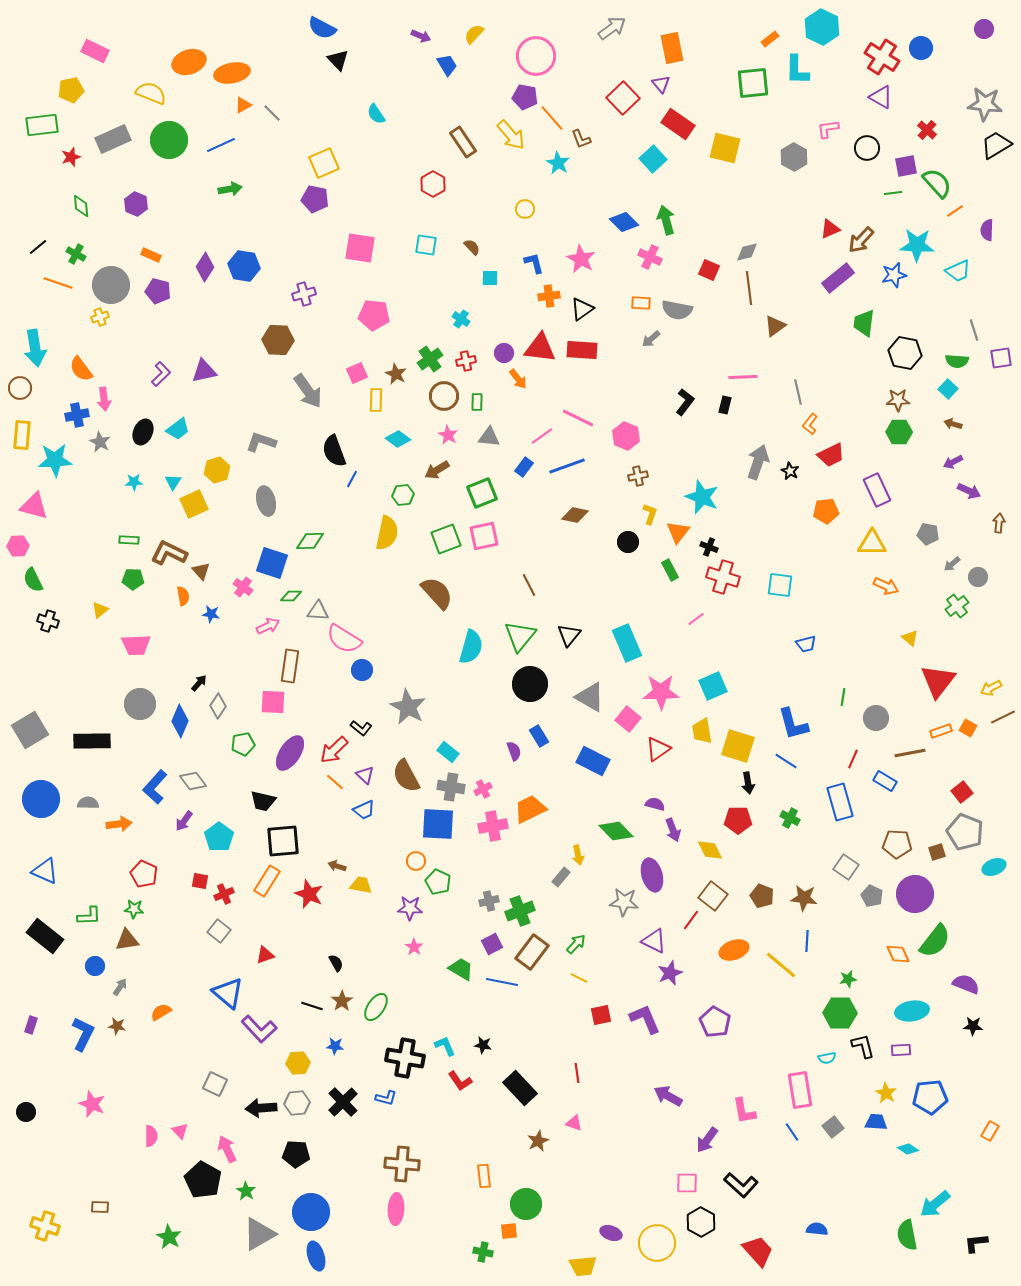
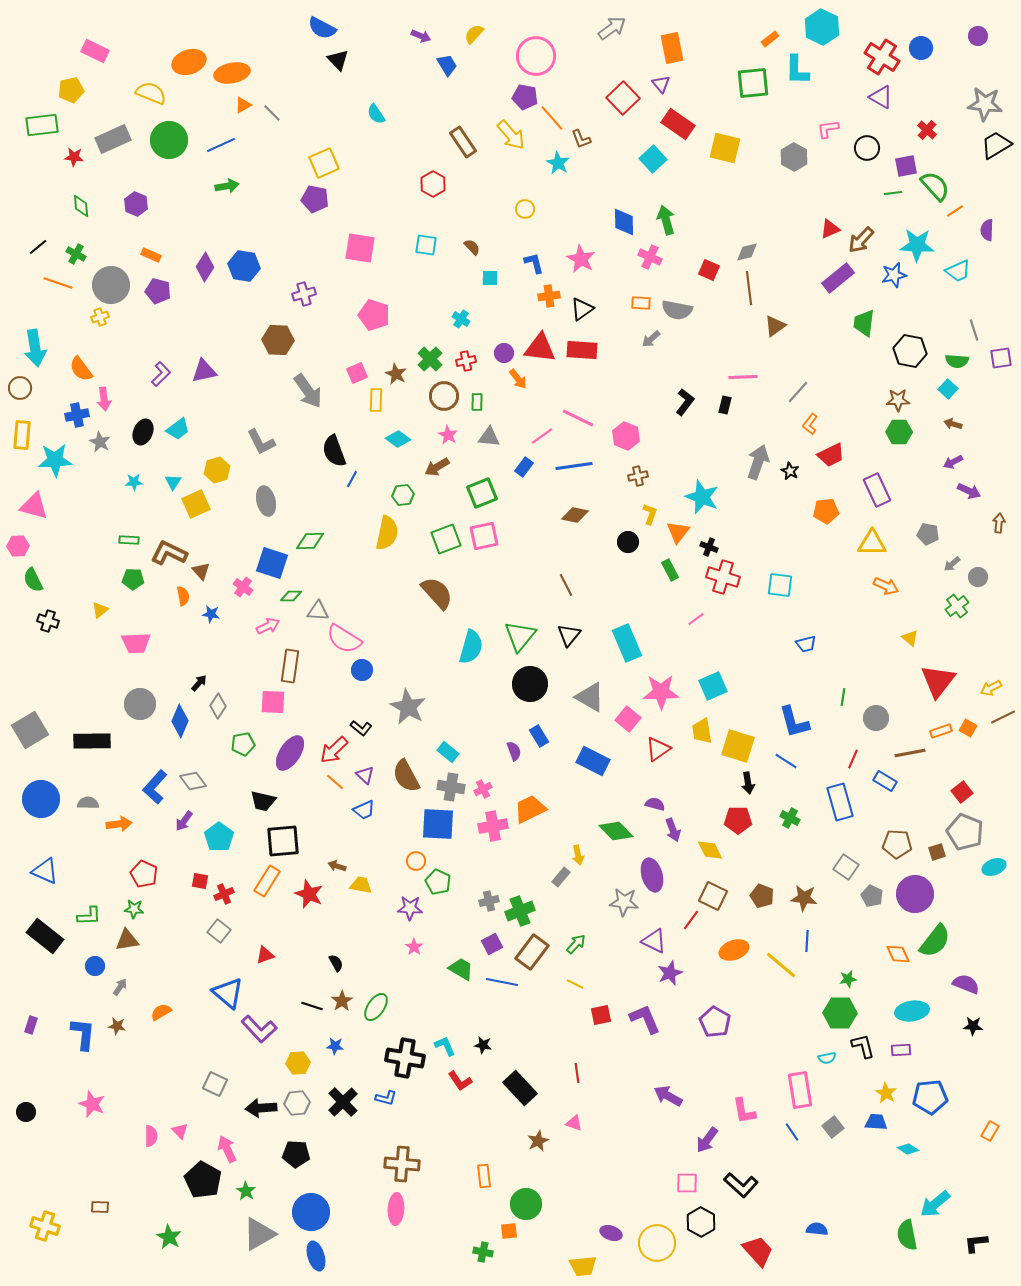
purple circle at (984, 29): moved 6 px left, 7 px down
red star at (71, 157): moved 3 px right; rotated 24 degrees clockwise
green semicircle at (937, 183): moved 2 px left, 3 px down
green arrow at (230, 189): moved 3 px left, 3 px up
blue diamond at (624, 222): rotated 44 degrees clockwise
pink pentagon at (374, 315): rotated 12 degrees clockwise
black hexagon at (905, 353): moved 5 px right, 2 px up
green cross at (430, 359): rotated 10 degrees counterclockwise
gray line at (798, 392): rotated 55 degrees clockwise
gray L-shape at (261, 442): rotated 136 degrees counterclockwise
blue line at (567, 466): moved 7 px right; rotated 12 degrees clockwise
brown arrow at (437, 470): moved 3 px up
yellow square at (194, 504): moved 2 px right
brown line at (529, 585): moved 37 px right
pink trapezoid at (136, 645): moved 2 px up
blue L-shape at (793, 724): moved 1 px right, 2 px up
brown square at (713, 896): rotated 12 degrees counterclockwise
yellow line at (579, 978): moved 4 px left, 6 px down
blue L-shape at (83, 1034): rotated 20 degrees counterclockwise
